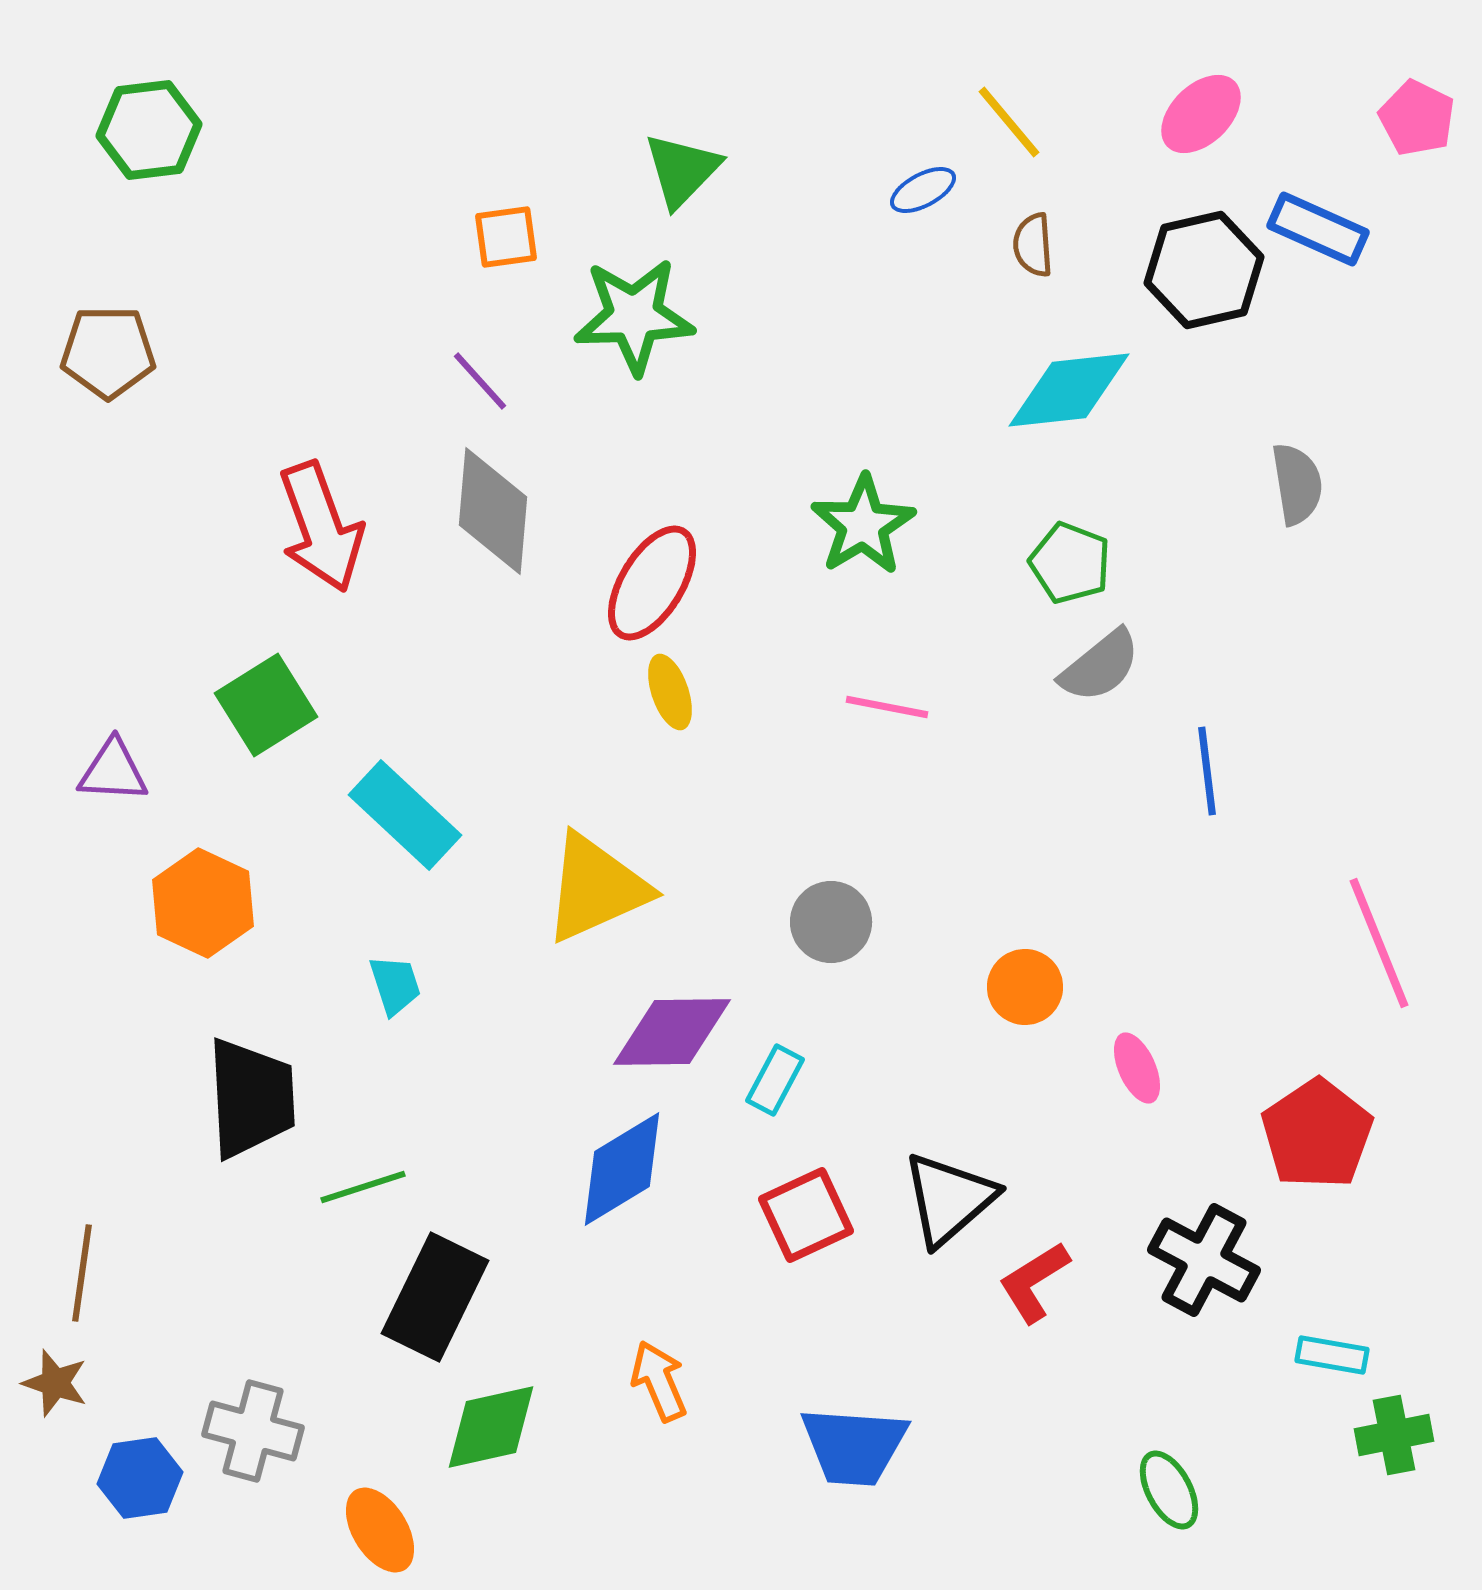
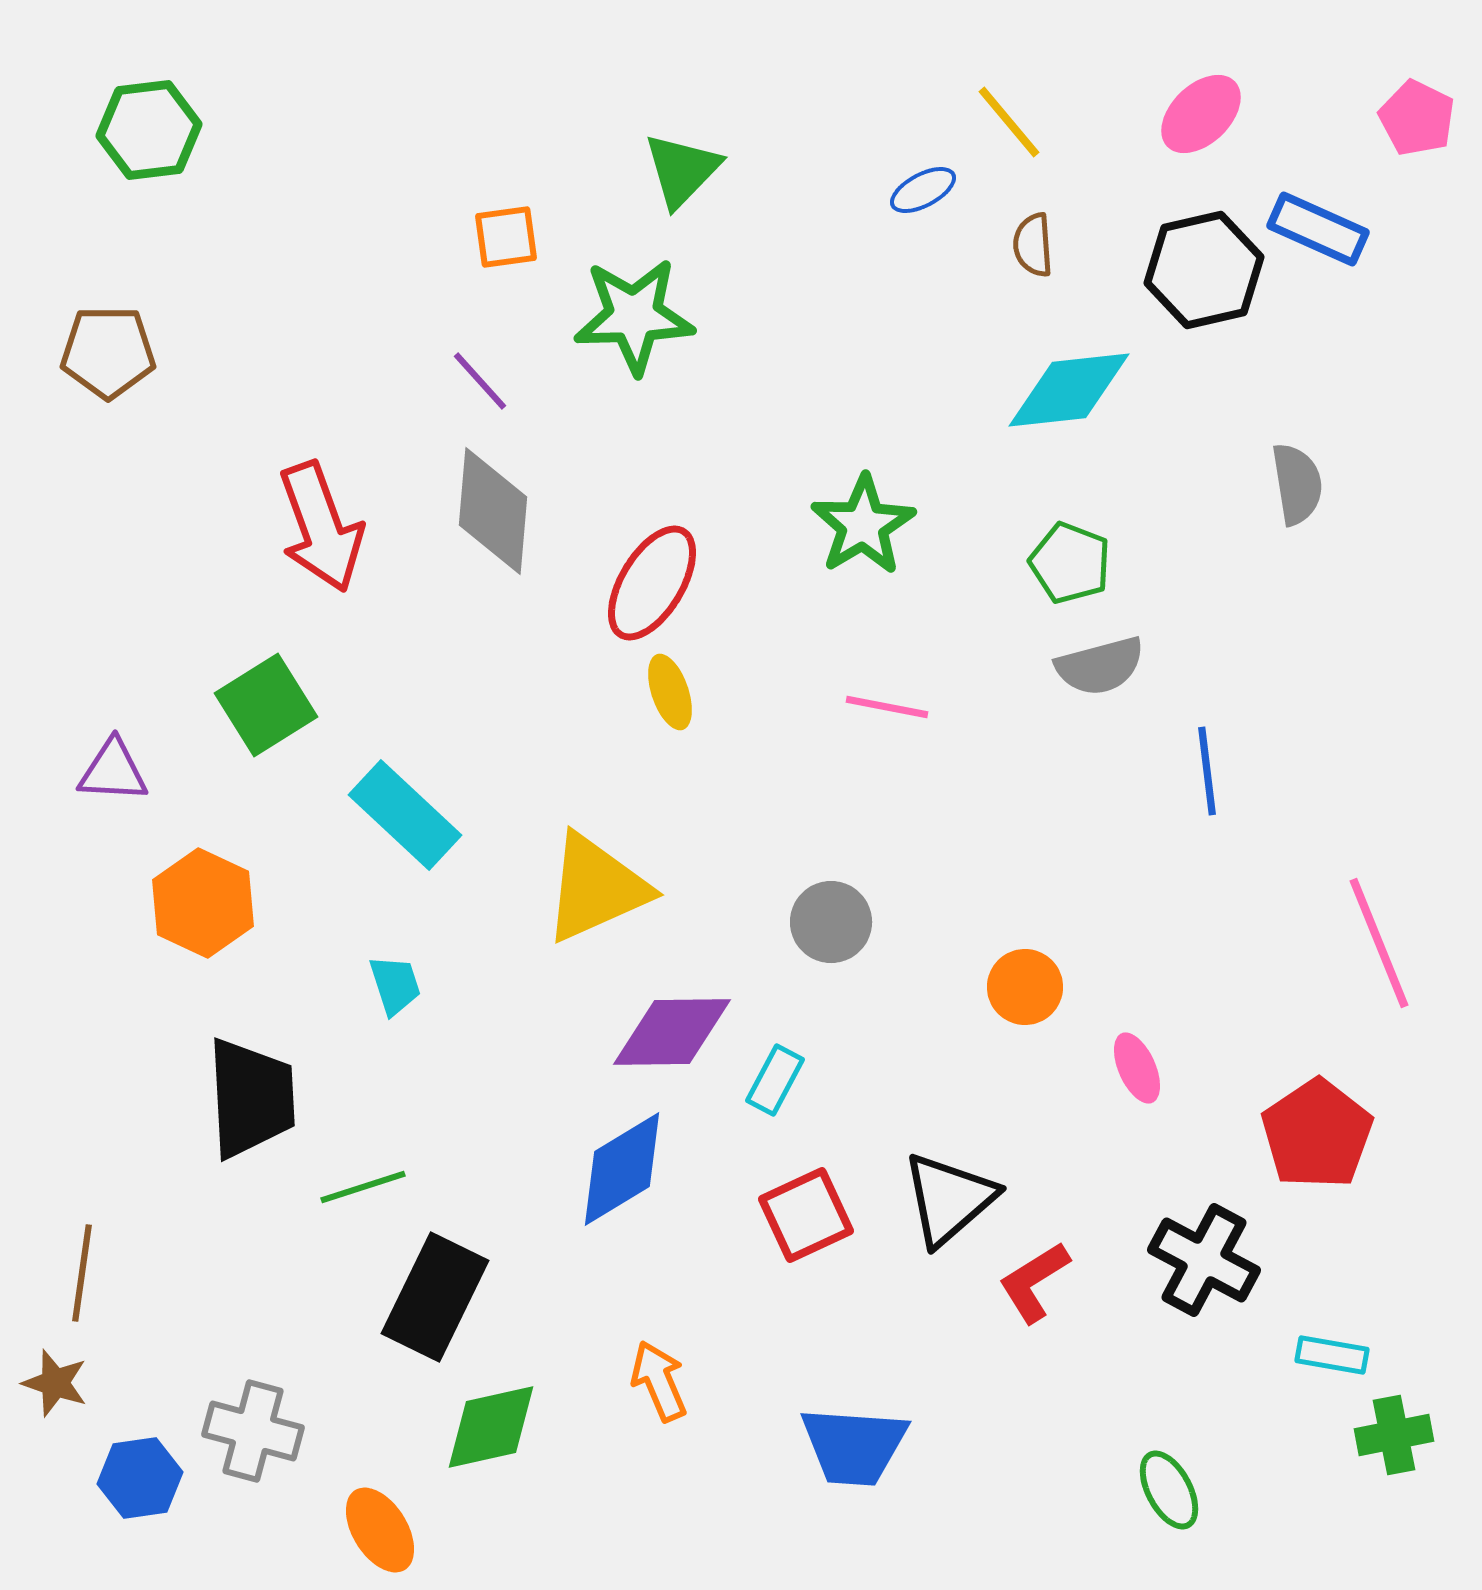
gray semicircle at (1100, 666): rotated 24 degrees clockwise
